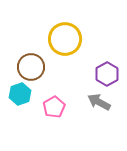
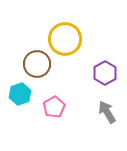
brown circle: moved 6 px right, 3 px up
purple hexagon: moved 2 px left, 1 px up
gray arrow: moved 8 px right, 10 px down; rotated 30 degrees clockwise
